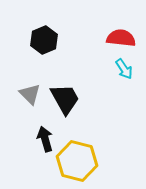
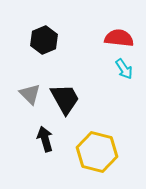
red semicircle: moved 2 px left
yellow hexagon: moved 20 px right, 9 px up
